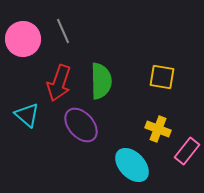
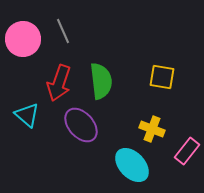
green semicircle: rotated 6 degrees counterclockwise
yellow cross: moved 6 px left
